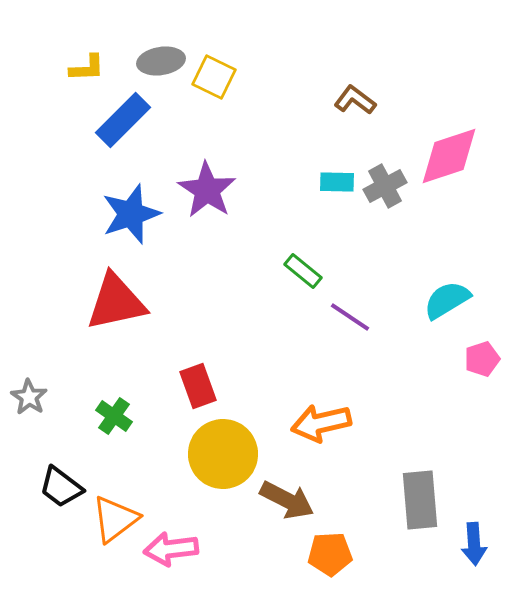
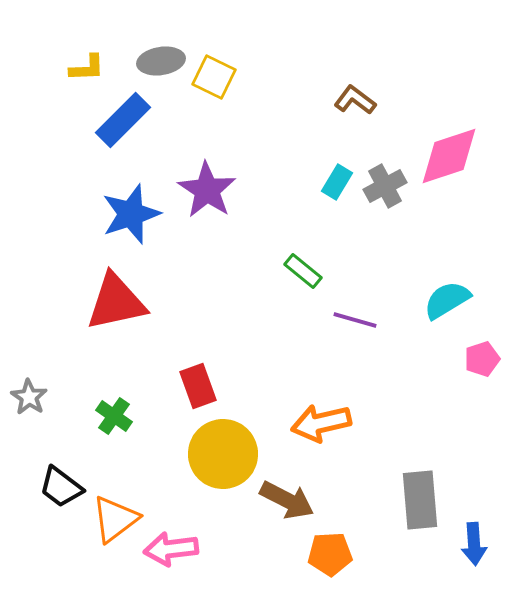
cyan rectangle: rotated 60 degrees counterclockwise
purple line: moved 5 px right, 3 px down; rotated 18 degrees counterclockwise
